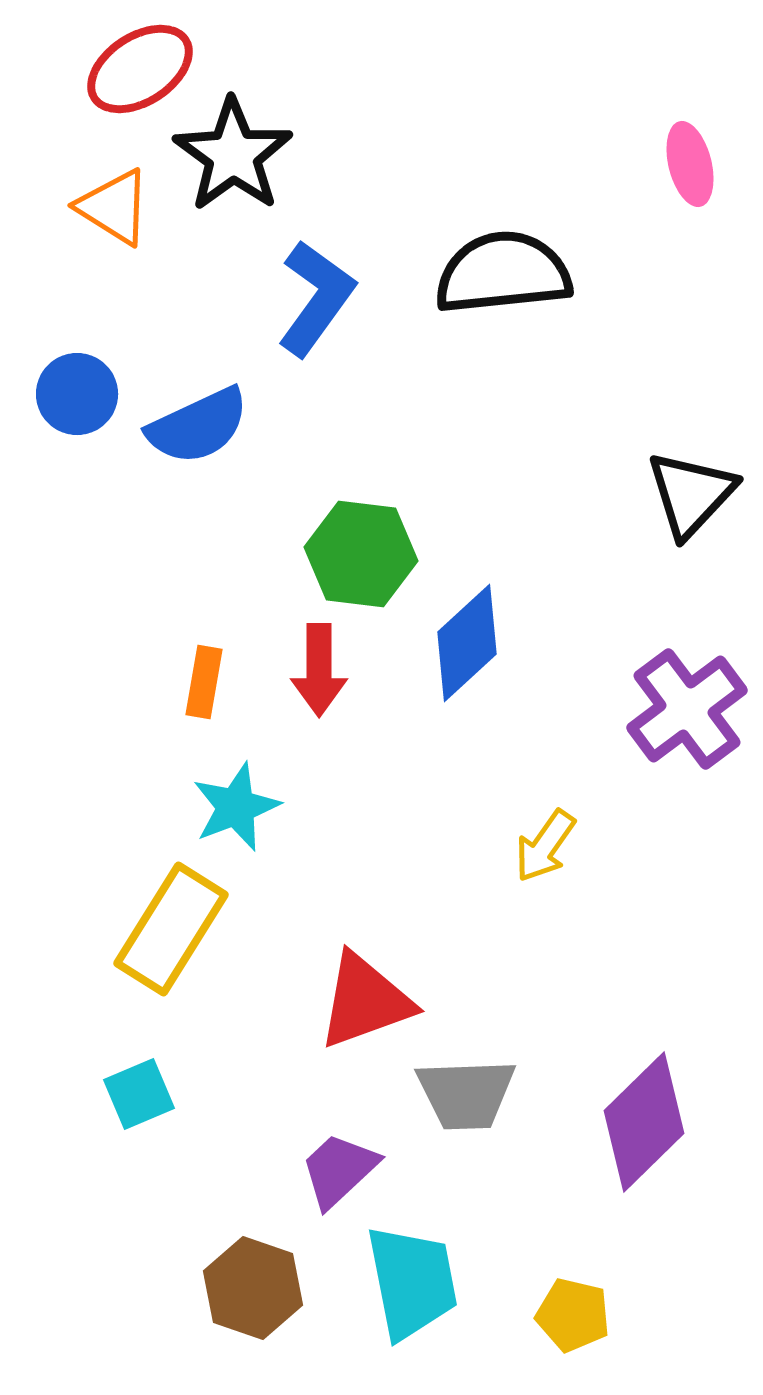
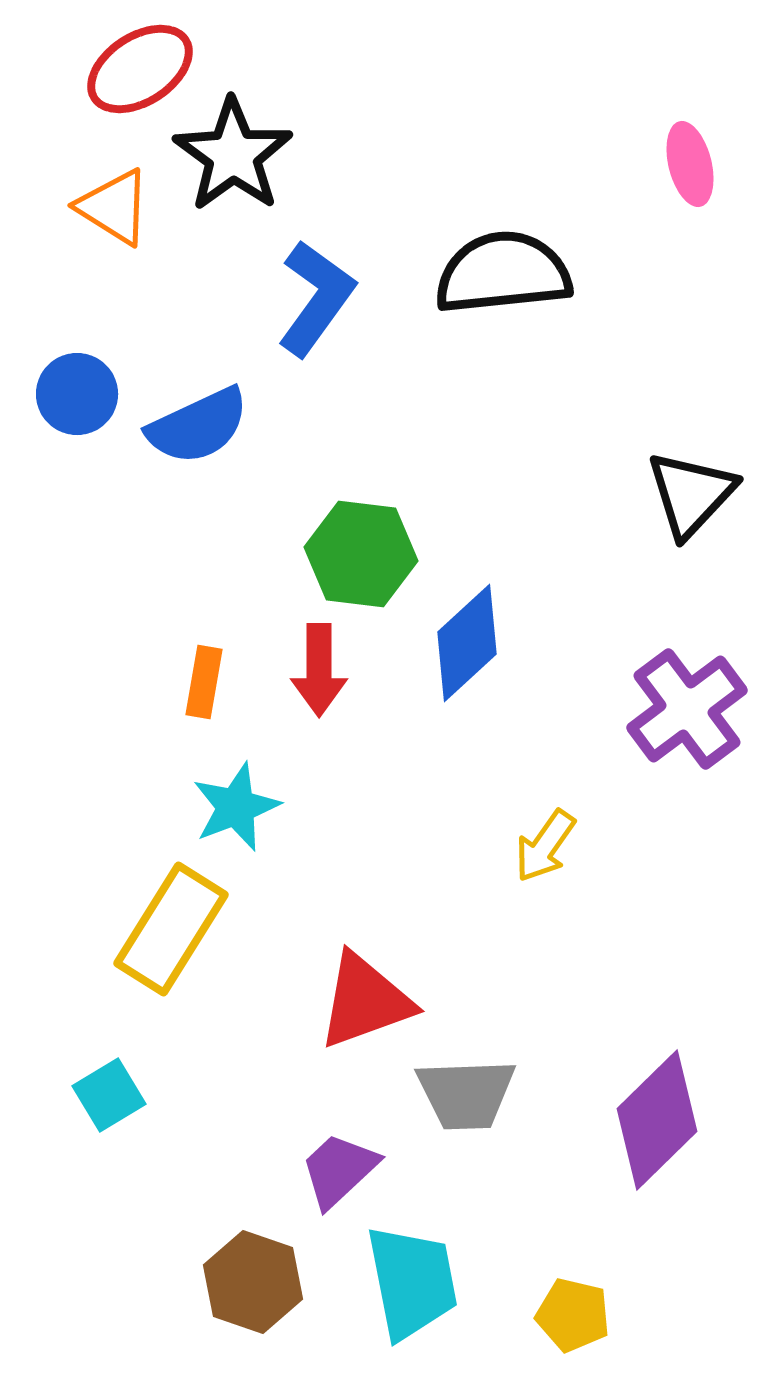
cyan square: moved 30 px left, 1 px down; rotated 8 degrees counterclockwise
purple diamond: moved 13 px right, 2 px up
brown hexagon: moved 6 px up
